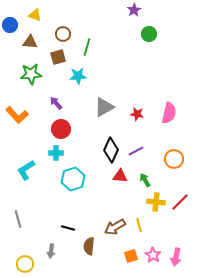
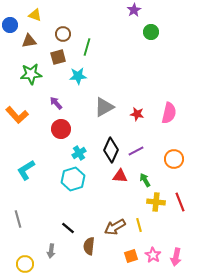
green circle: moved 2 px right, 2 px up
brown triangle: moved 1 px left, 1 px up; rotated 14 degrees counterclockwise
cyan cross: moved 23 px right; rotated 32 degrees counterclockwise
red line: rotated 66 degrees counterclockwise
black line: rotated 24 degrees clockwise
